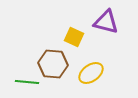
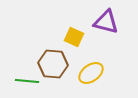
green line: moved 1 px up
